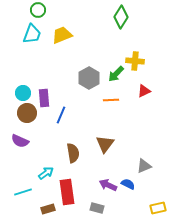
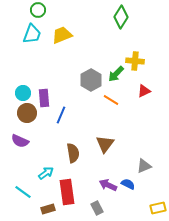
gray hexagon: moved 2 px right, 2 px down
orange line: rotated 35 degrees clockwise
cyan line: rotated 54 degrees clockwise
gray rectangle: rotated 48 degrees clockwise
